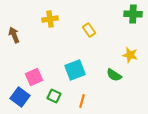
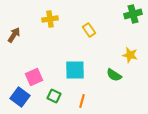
green cross: rotated 18 degrees counterclockwise
brown arrow: rotated 56 degrees clockwise
cyan square: rotated 20 degrees clockwise
